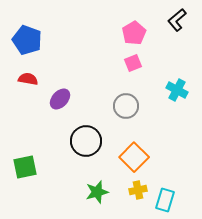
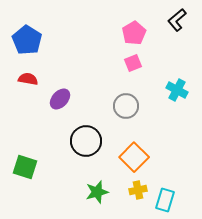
blue pentagon: rotated 12 degrees clockwise
green square: rotated 30 degrees clockwise
